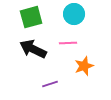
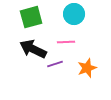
pink line: moved 2 px left, 1 px up
orange star: moved 3 px right, 2 px down
purple line: moved 5 px right, 20 px up
